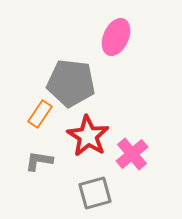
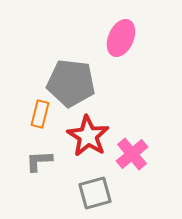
pink ellipse: moved 5 px right, 1 px down
orange rectangle: rotated 20 degrees counterclockwise
gray L-shape: rotated 12 degrees counterclockwise
